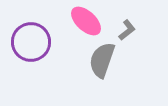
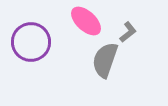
gray L-shape: moved 1 px right, 2 px down
gray semicircle: moved 3 px right
